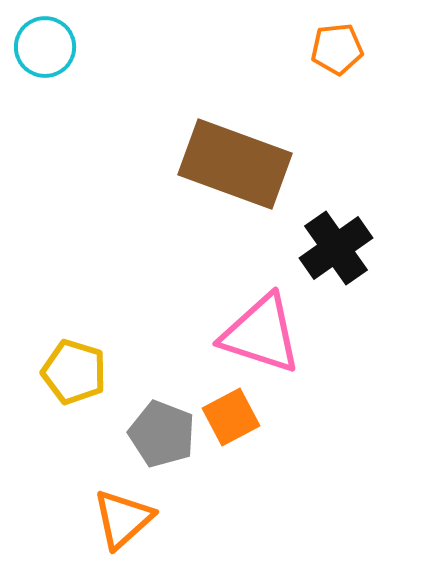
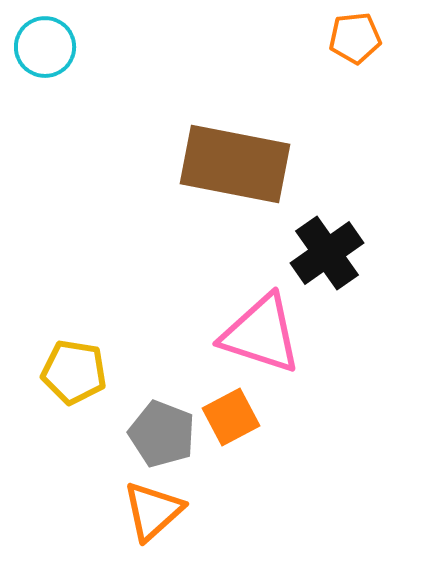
orange pentagon: moved 18 px right, 11 px up
brown rectangle: rotated 9 degrees counterclockwise
black cross: moved 9 px left, 5 px down
yellow pentagon: rotated 8 degrees counterclockwise
orange triangle: moved 30 px right, 8 px up
